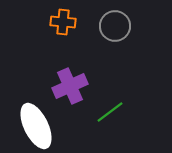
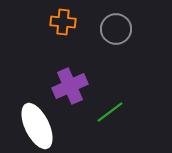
gray circle: moved 1 px right, 3 px down
white ellipse: moved 1 px right
